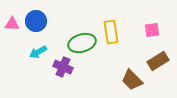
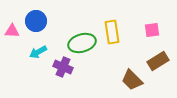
pink triangle: moved 7 px down
yellow rectangle: moved 1 px right
